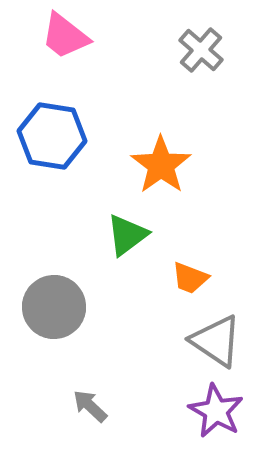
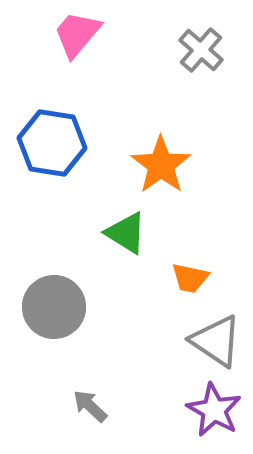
pink trapezoid: moved 12 px right, 2 px up; rotated 92 degrees clockwise
blue hexagon: moved 7 px down
green triangle: moved 1 px left, 2 px up; rotated 51 degrees counterclockwise
orange trapezoid: rotated 9 degrees counterclockwise
purple star: moved 2 px left, 1 px up
